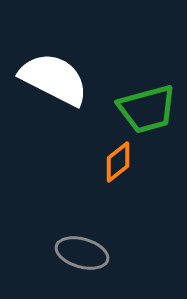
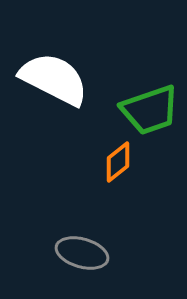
green trapezoid: moved 3 px right, 1 px down; rotated 4 degrees counterclockwise
